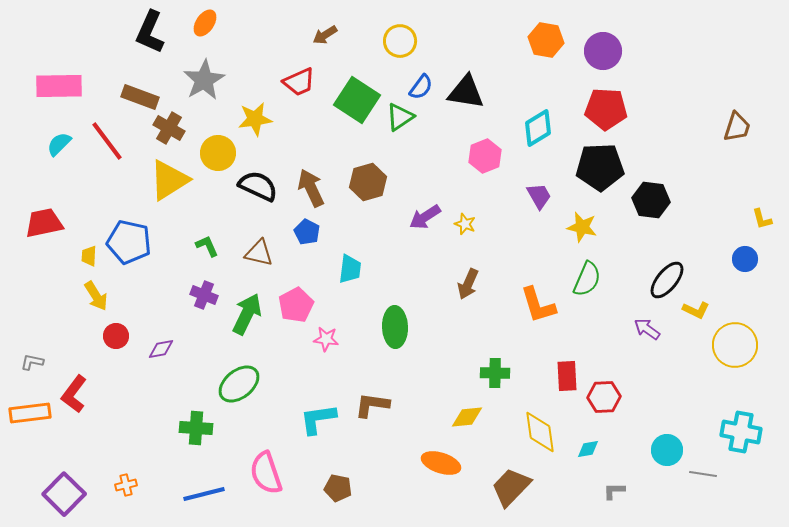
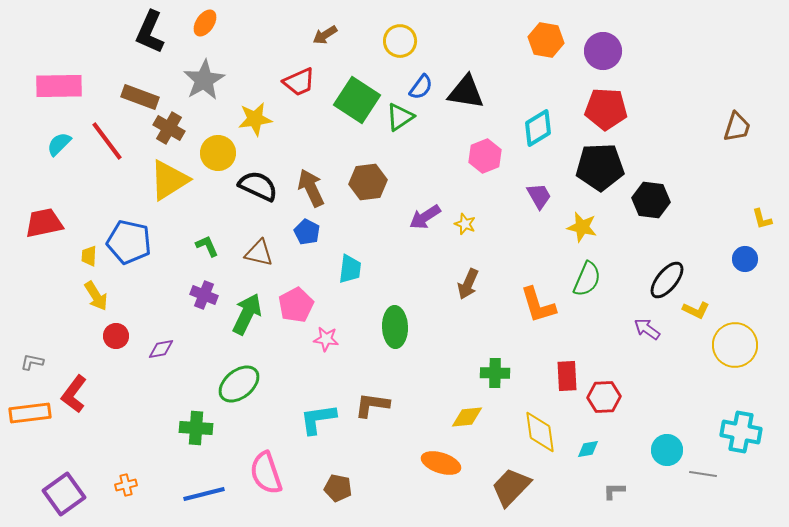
brown hexagon at (368, 182): rotated 9 degrees clockwise
purple square at (64, 494): rotated 9 degrees clockwise
